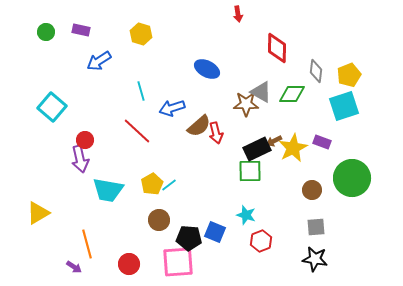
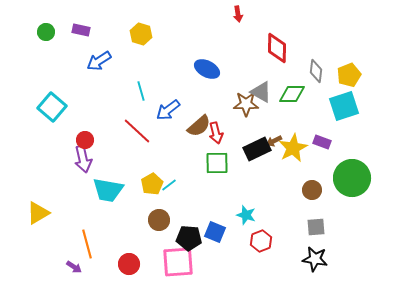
blue arrow at (172, 108): moved 4 px left, 2 px down; rotated 20 degrees counterclockwise
purple arrow at (80, 159): moved 3 px right
green square at (250, 171): moved 33 px left, 8 px up
